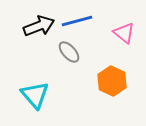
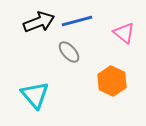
black arrow: moved 4 px up
